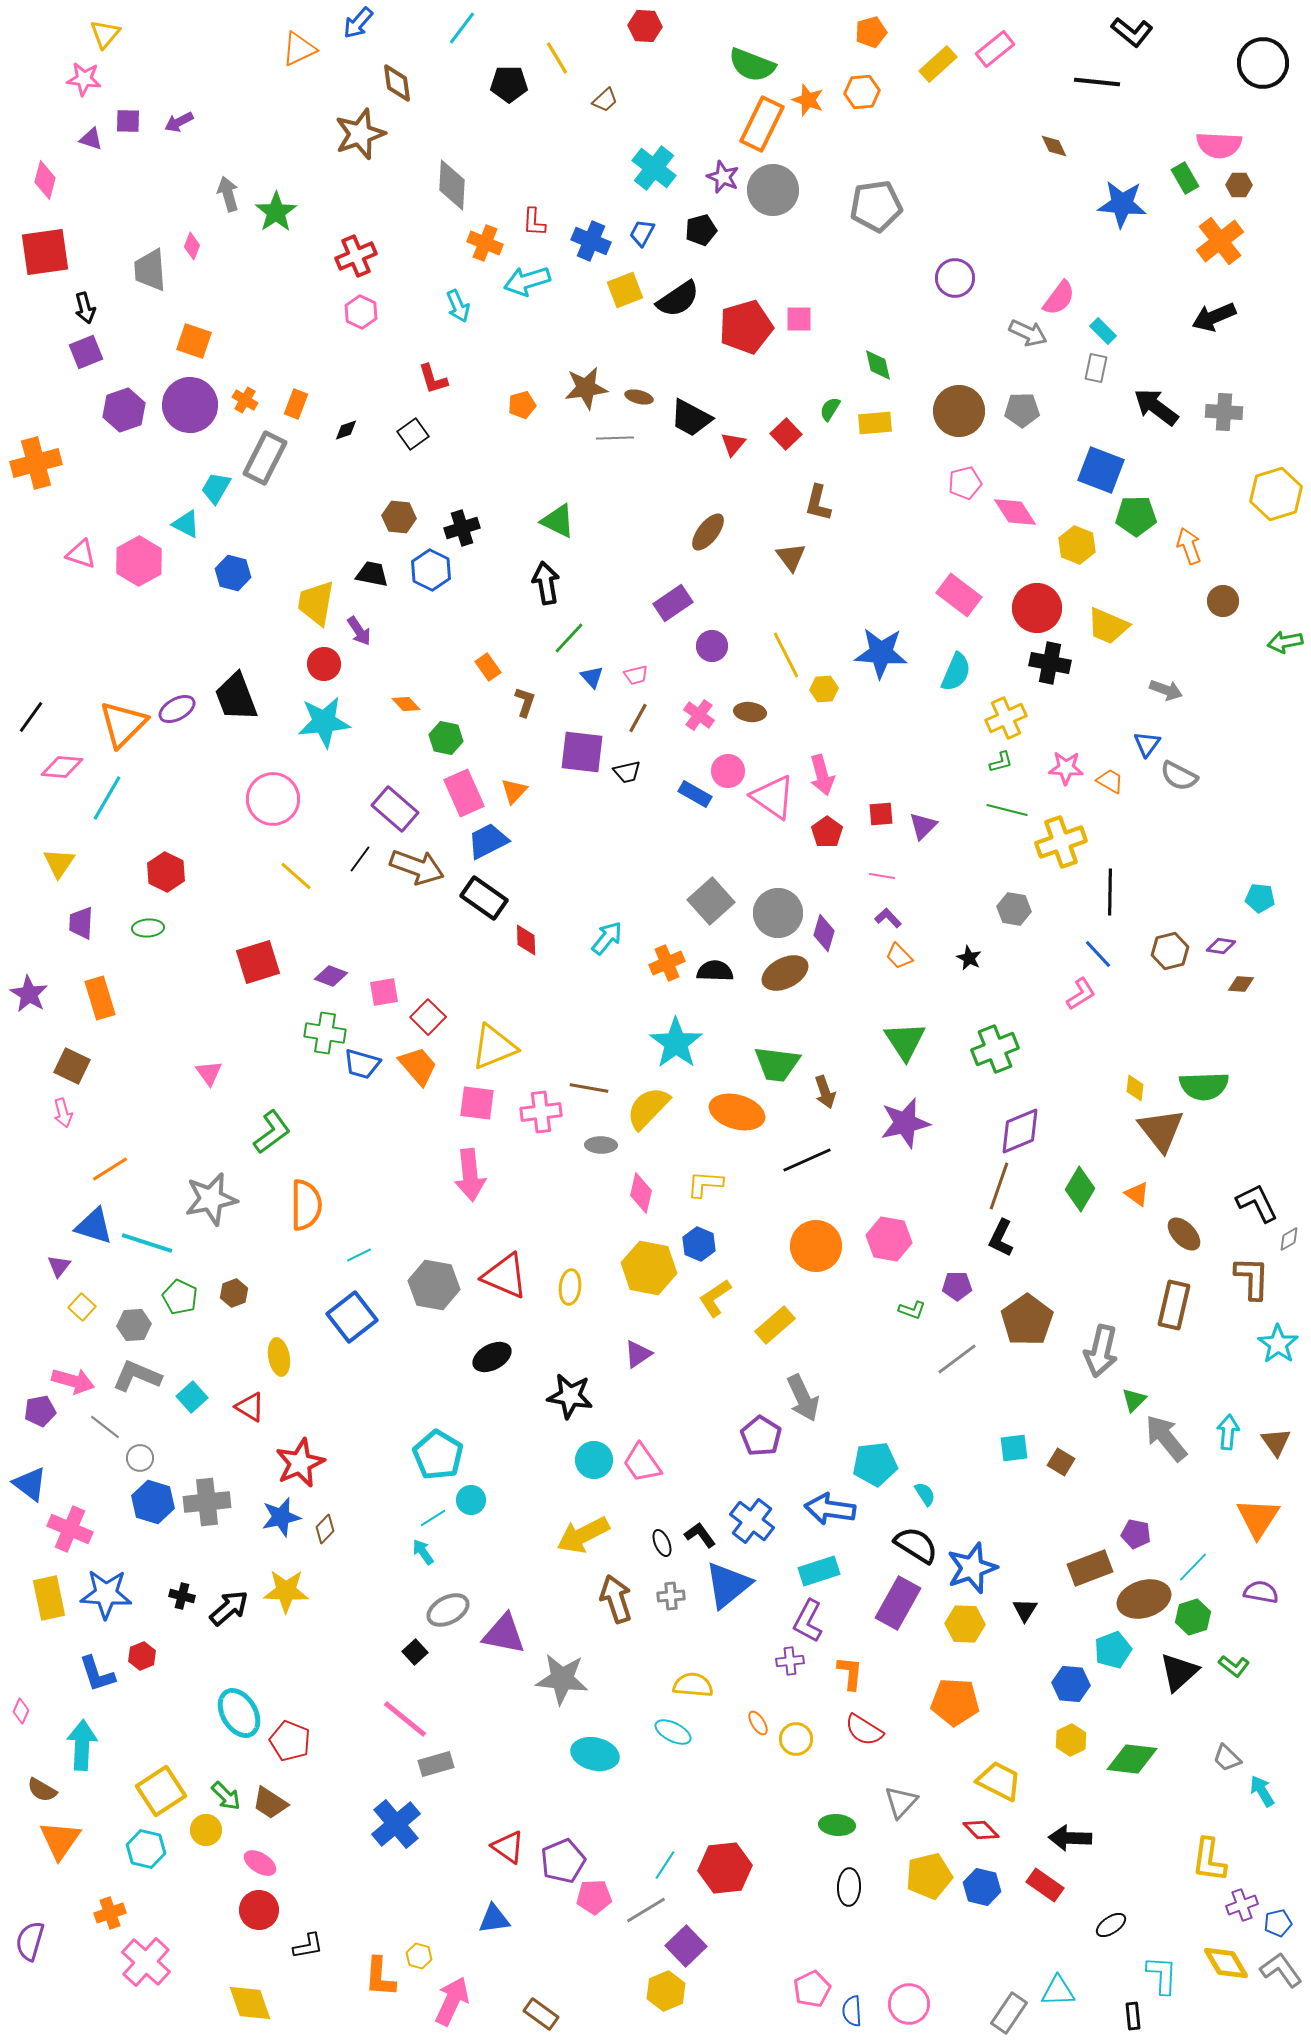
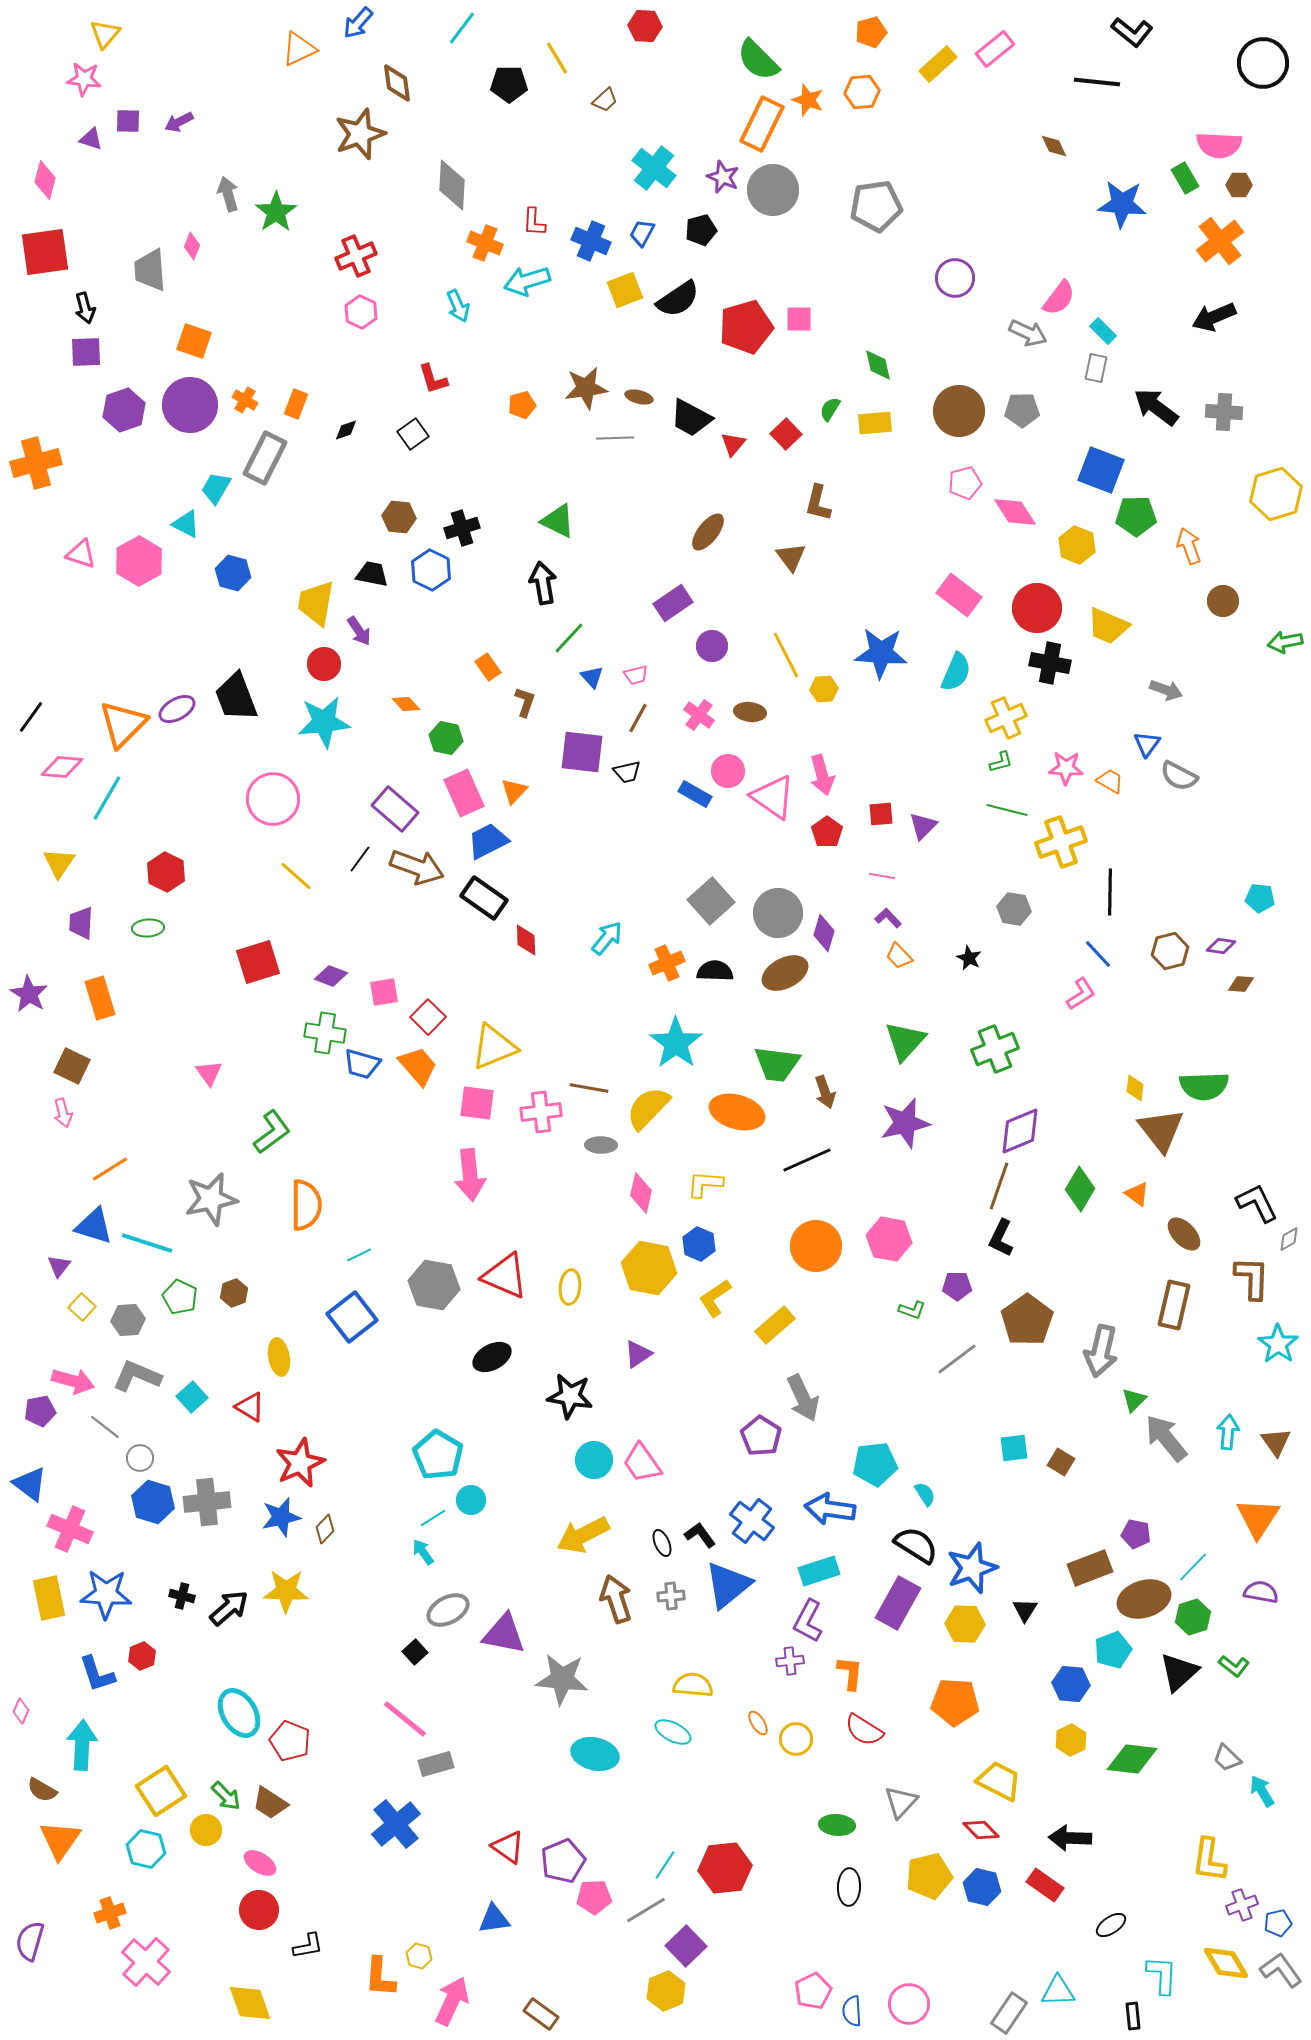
green semicircle at (752, 65): moved 6 px right, 5 px up; rotated 24 degrees clockwise
purple square at (86, 352): rotated 20 degrees clockwise
black arrow at (546, 583): moved 3 px left
green triangle at (905, 1041): rotated 15 degrees clockwise
gray hexagon at (134, 1325): moved 6 px left, 5 px up
pink pentagon at (812, 1989): moved 1 px right, 2 px down
